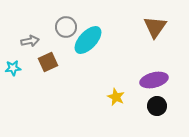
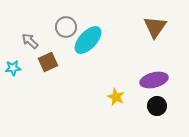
gray arrow: rotated 126 degrees counterclockwise
